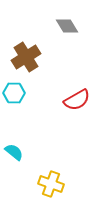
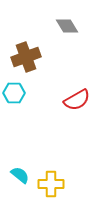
brown cross: rotated 12 degrees clockwise
cyan semicircle: moved 6 px right, 23 px down
yellow cross: rotated 20 degrees counterclockwise
